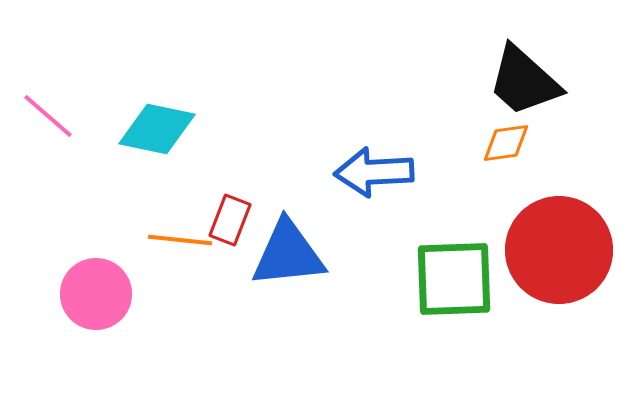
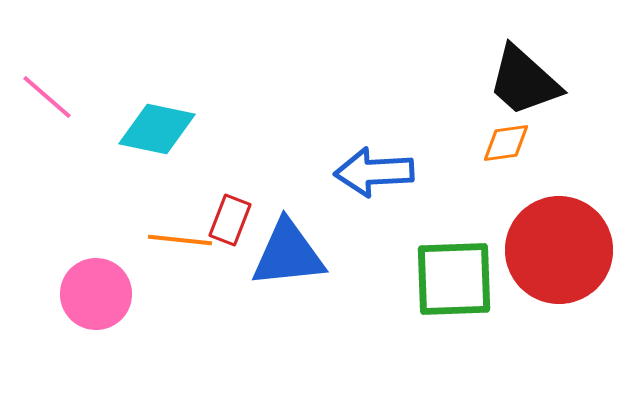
pink line: moved 1 px left, 19 px up
